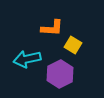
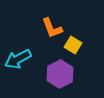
orange L-shape: rotated 65 degrees clockwise
cyan arrow: moved 9 px left; rotated 16 degrees counterclockwise
